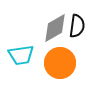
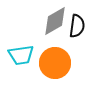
gray diamond: moved 7 px up
orange circle: moved 5 px left
